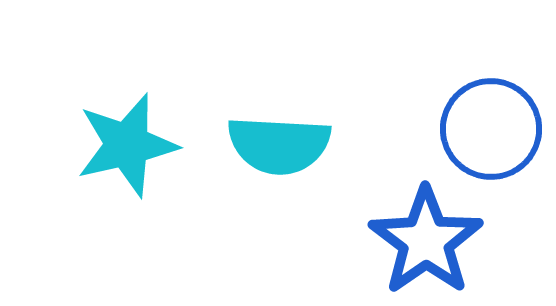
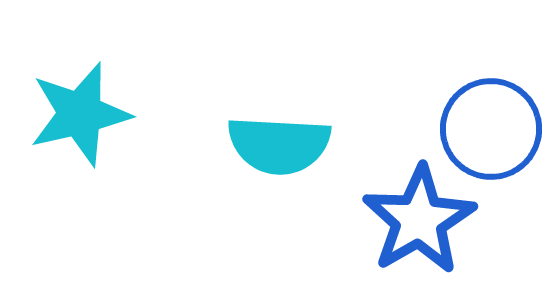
cyan star: moved 47 px left, 31 px up
blue star: moved 7 px left, 21 px up; rotated 5 degrees clockwise
